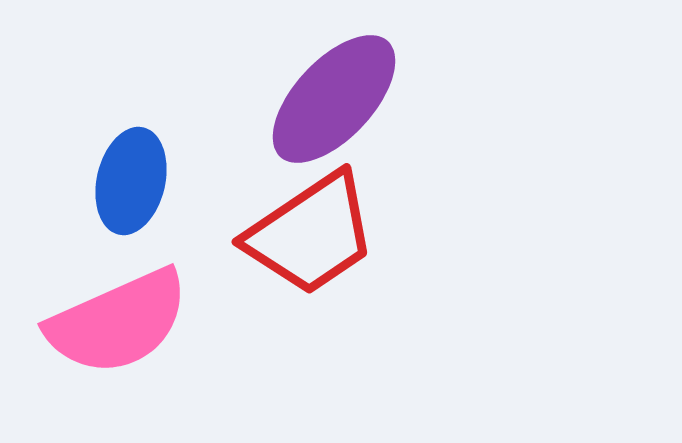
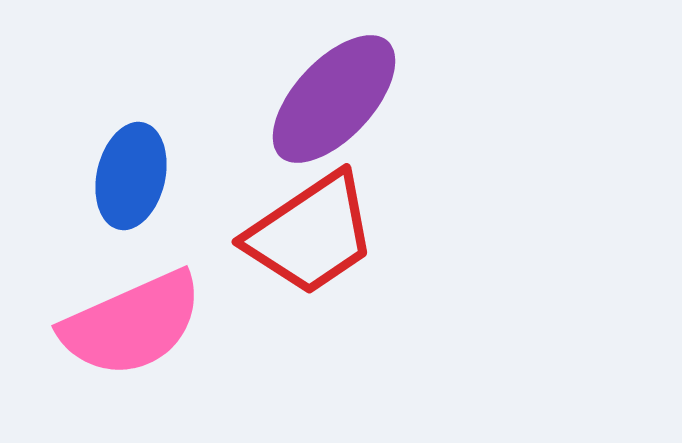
blue ellipse: moved 5 px up
pink semicircle: moved 14 px right, 2 px down
